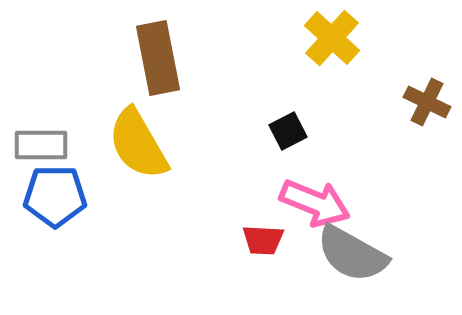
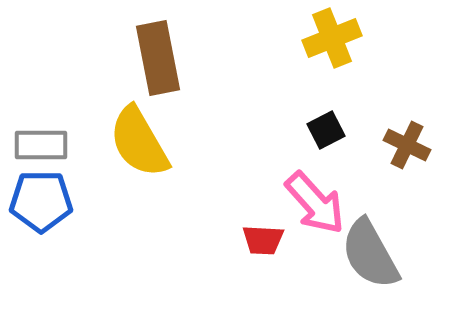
yellow cross: rotated 26 degrees clockwise
brown cross: moved 20 px left, 43 px down
black square: moved 38 px right, 1 px up
yellow semicircle: moved 1 px right, 2 px up
blue pentagon: moved 14 px left, 5 px down
pink arrow: rotated 26 degrees clockwise
gray semicircle: moved 18 px right; rotated 32 degrees clockwise
